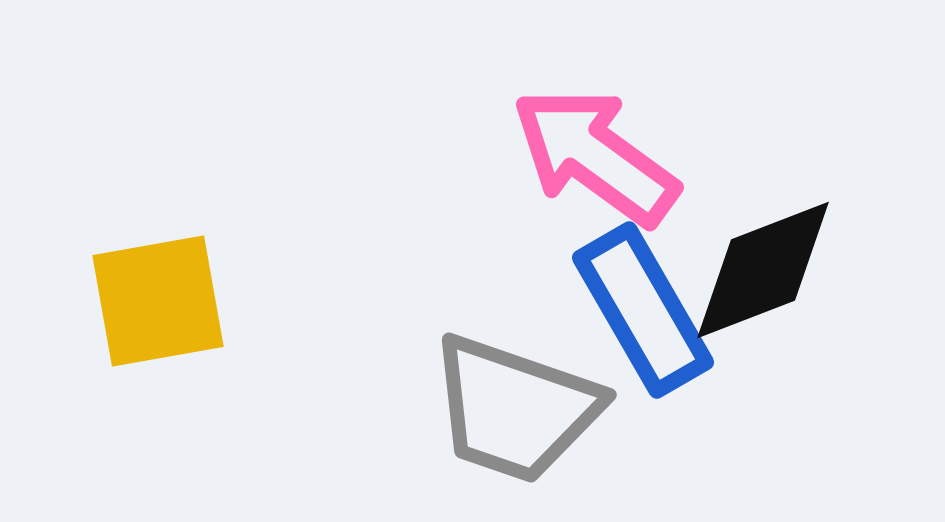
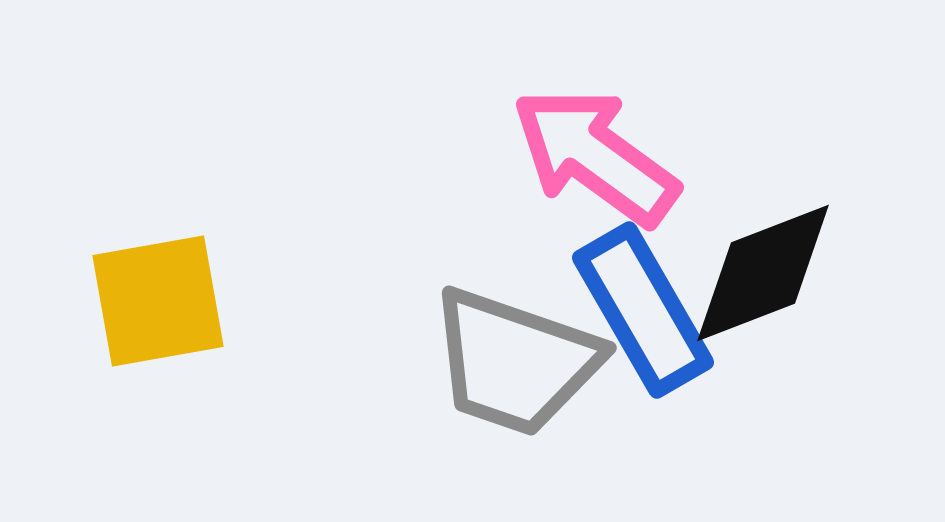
black diamond: moved 3 px down
gray trapezoid: moved 47 px up
